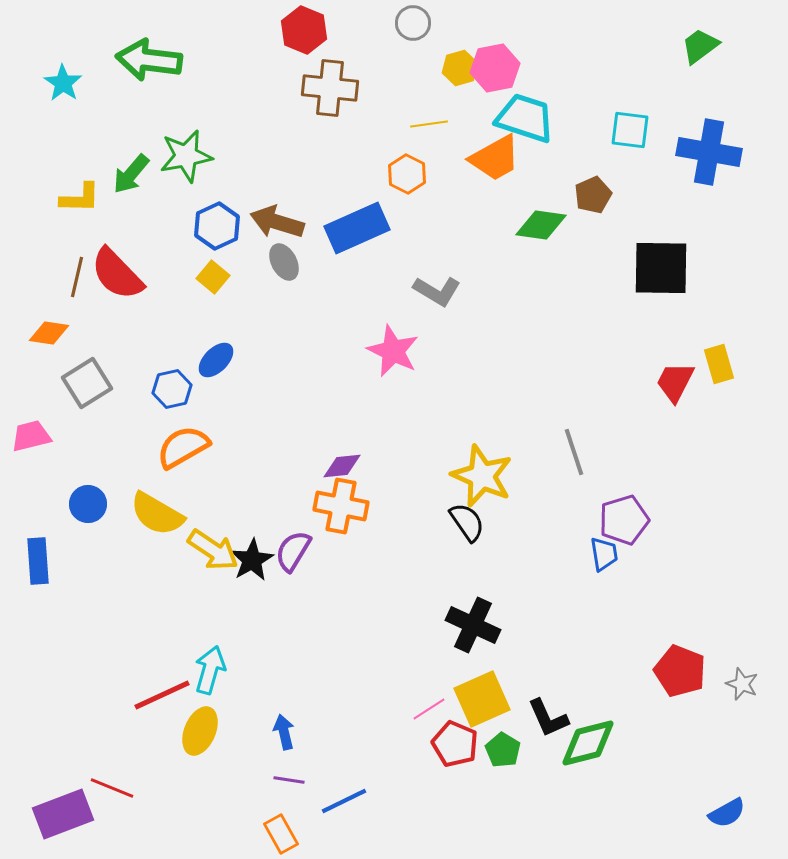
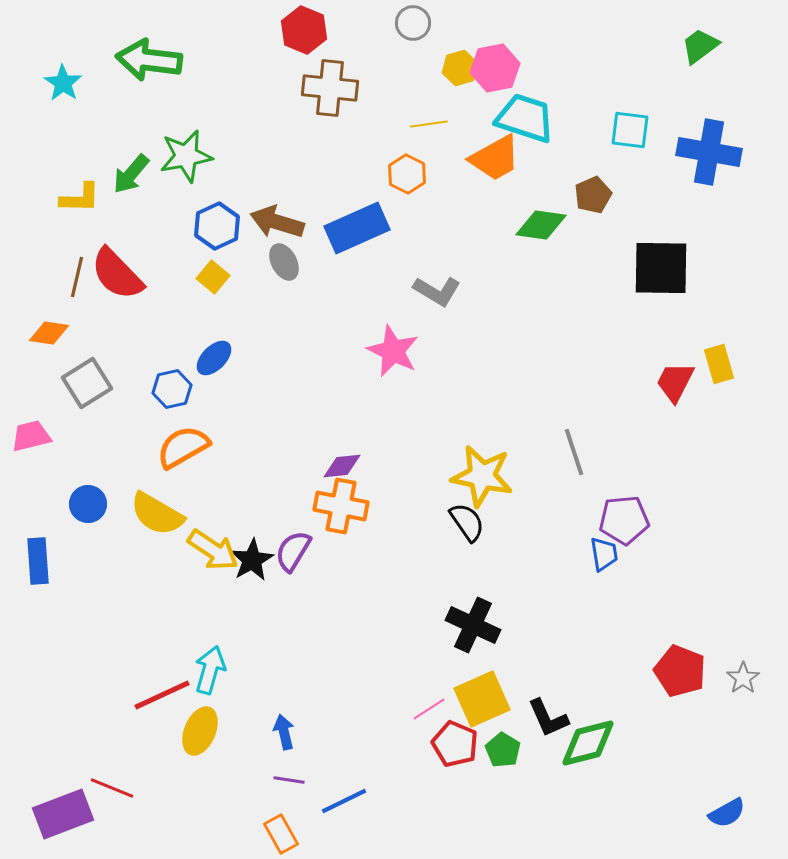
blue ellipse at (216, 360): moved 2 px left, 2 px up
yellow star at (482, 476): rotated 12 degrees counterclockwise
purple pentagon at (624, 520): rotated 12 degrees clockwise
gray star at (742, 684): moved 1 px right, 6 px up; rotated 16 degrees clockwise
